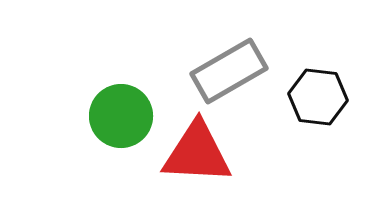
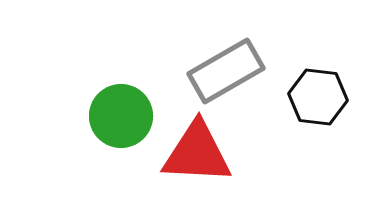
gray rectangle: moved 3 px left
